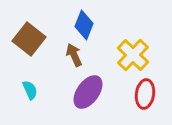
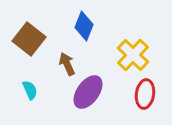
blue diamond: moved 1 px down
brown arrow: moved 7 px left, 9 px down
